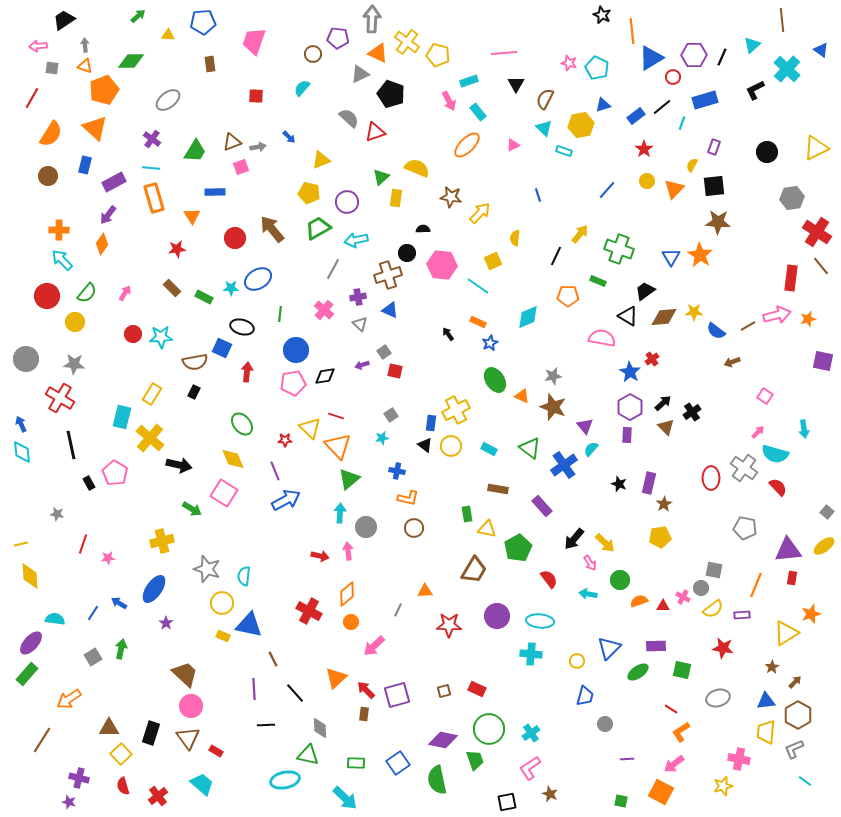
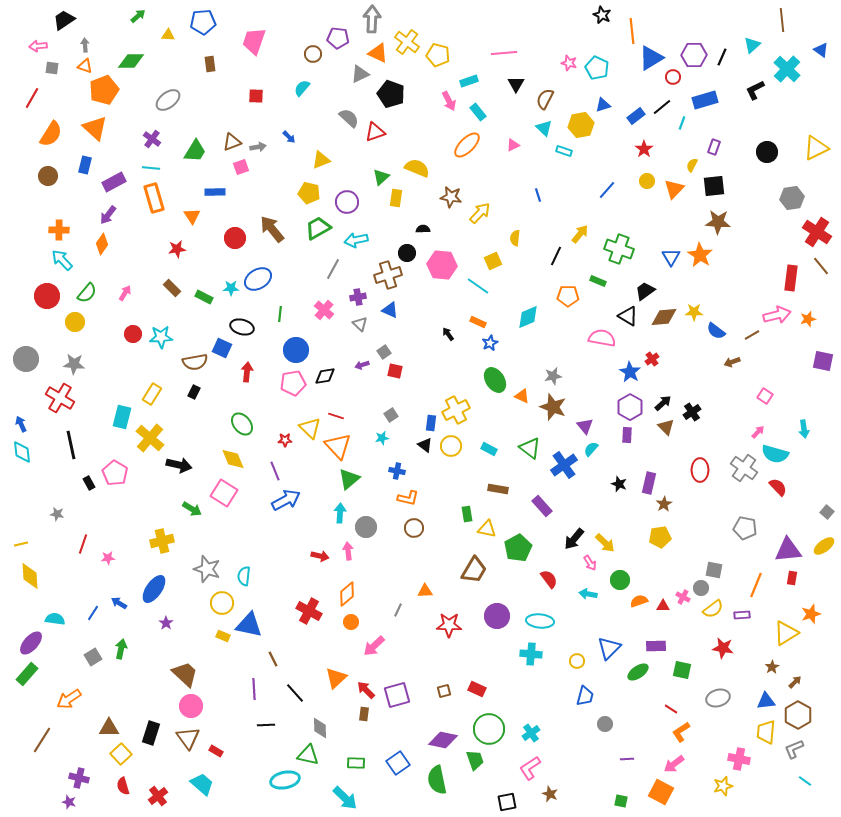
brown line at (748, 326): moved 4 px right, 9 px down
red ellipse at (711, 478): moved 11 px left, 8 px up
